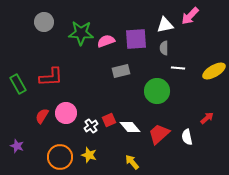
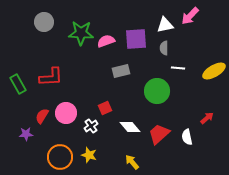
red square: moved 4 px left, 12 px up
purple star: moved 9 px right, 12 px up; rotated 24 degrees counterclockwise
